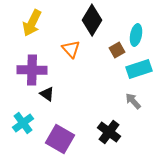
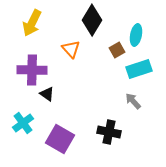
black cross: rotated 25 degrees counterclockwise
